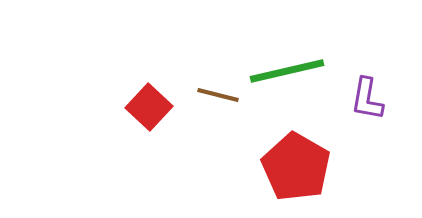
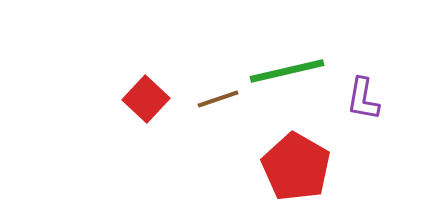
brown line: moved 4 px down; rotated 33 degrees counterclockwise
purple L-shape: moved 4 px left
red square: moved 3 px left, 8 px up
